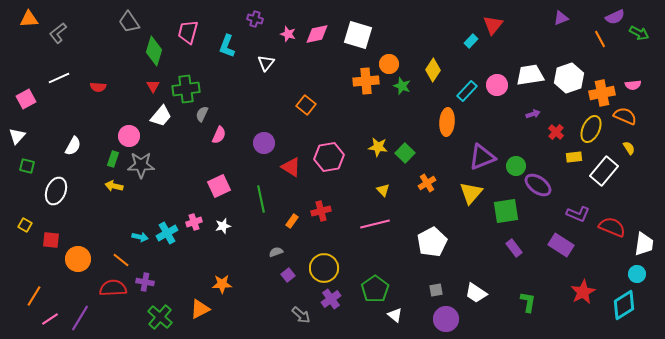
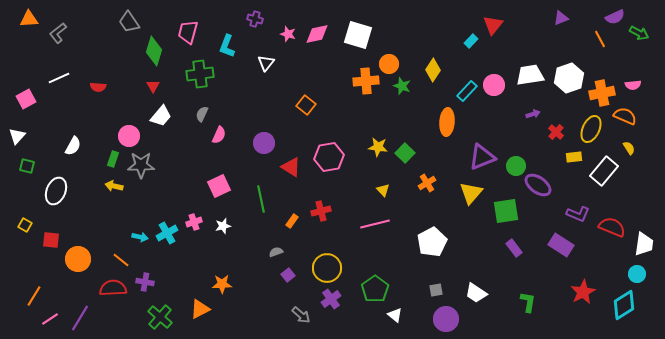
pink circle at (497, 85): moved 3 px left
green cross at (186, 89): moved 14 px right, 15 px up
yellow circle at (324, 268): moved 3 px right
